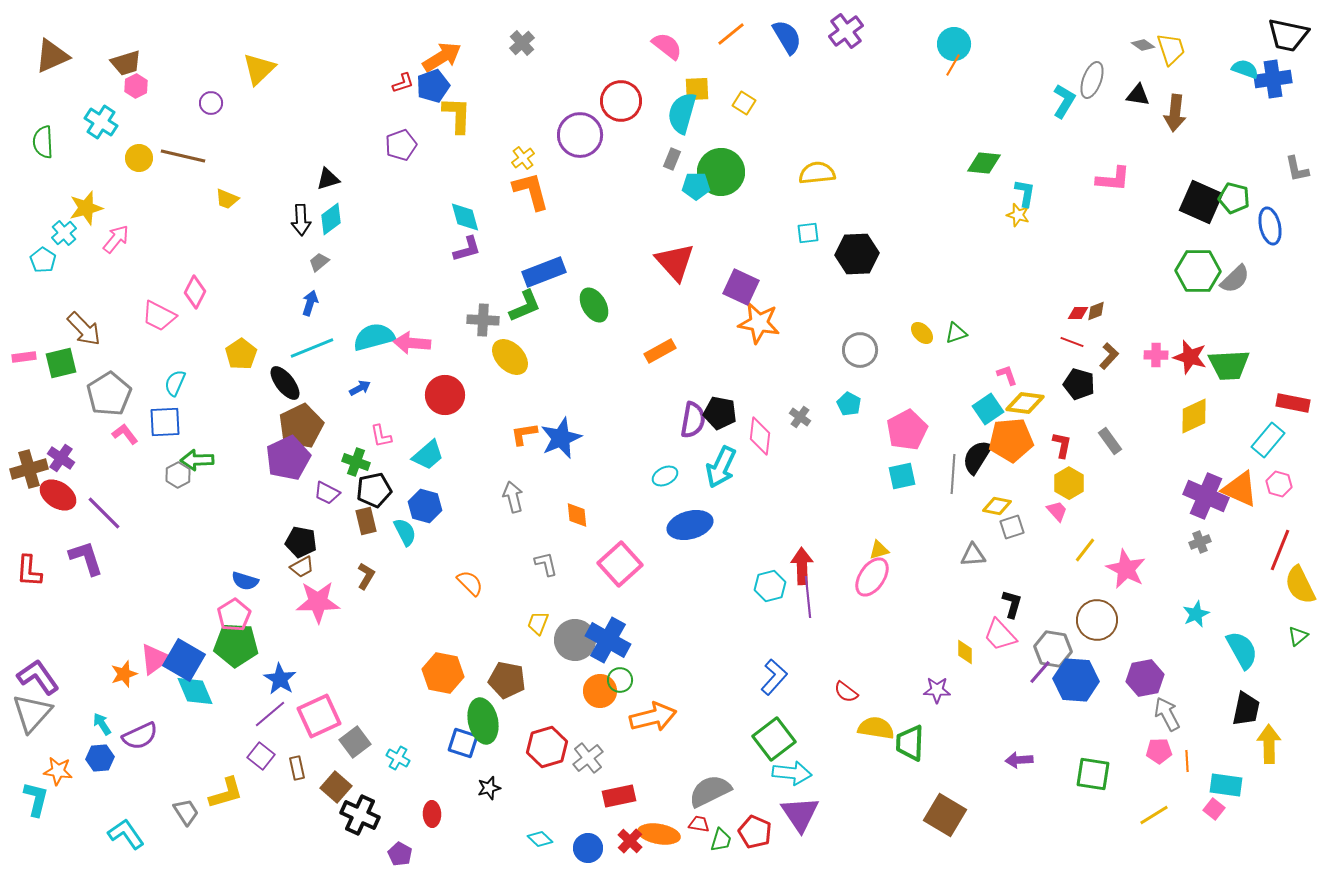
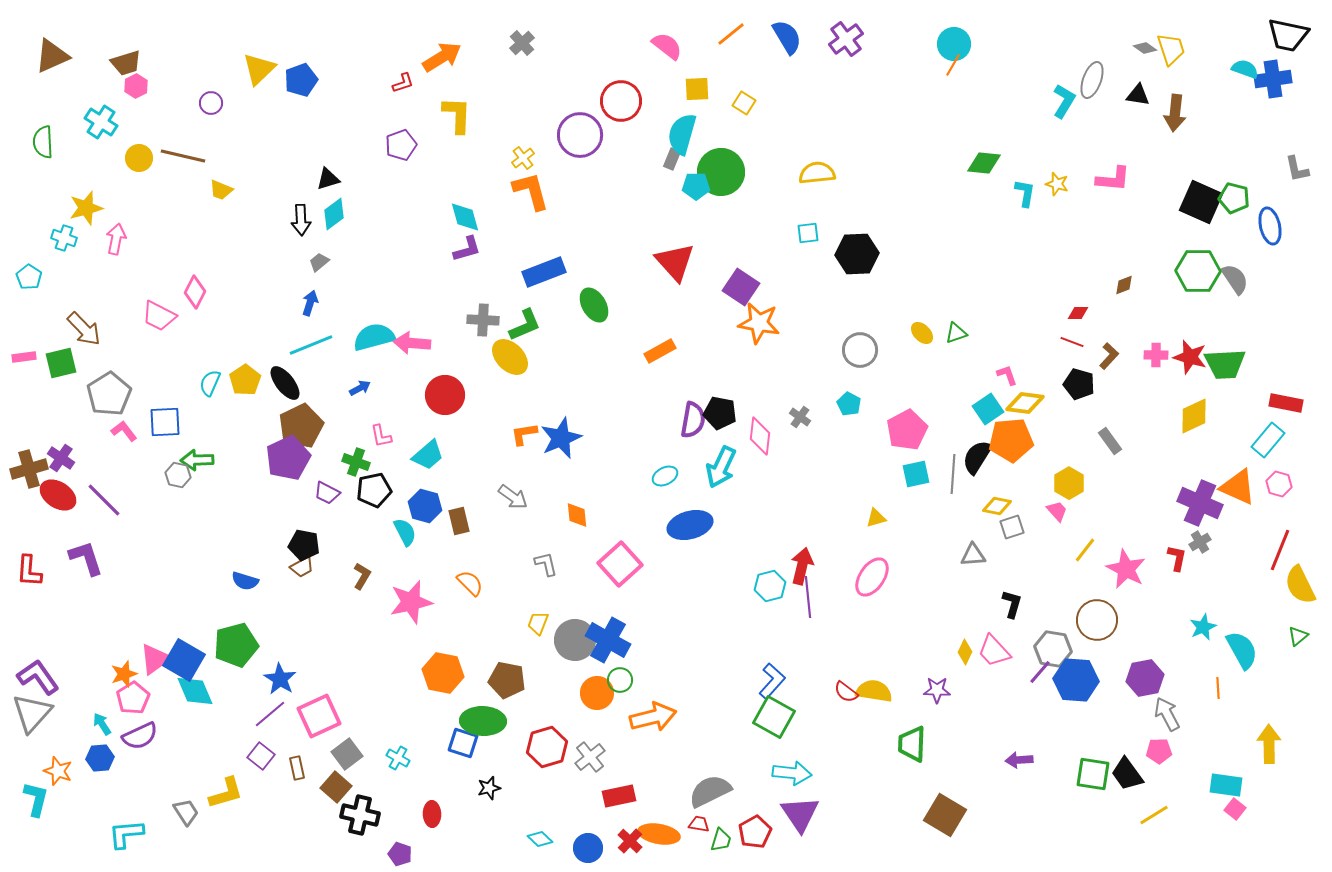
purple cross at (846, 31): moved 8 px down
gray diamond at (1143, 45): moved 2 px right, 3 px down
blue pentagon at (433, 86): moved 132 px left, 6 px up
cyan semicircle at (682, 113): moved 21 px down
yellow trapezoid at (227, 199): moved 6 px left, 9 px up
yellow star at (1018, 215): moved 39 px right, 31 px up
cyan diamond at (331, 219): moved 3 px right, 5 px up
cyan cross at (64, 233): moved 5 px down; rotated 30 degrees counterclockwise
pink arrow at (116, 239): rotated 28 degrees counterclockwise
cyan pentagon at (43, 260): moved 14 px left, 17 px down
gray semicircle at (1235, 279): rotated 80 degrees counterclockwise
purple square at (741, 287): rotated 9 degrees clockwise
green L-shape at (525, 306): moved 19 px down
brown diamond at (1096, 311): moved 28 px right, 26 px up
cyan line at (312, 348): moved 1 px left, 3 px up
yellow pentagon at (241, 354): moved 4 px right, 26 px down
green trapezoid at (1229, 365): moved 4 px left, 1 px up
cyan semicircle at (175, 383): moved 35 px right
red rectangle at (1293, 403): moved 7 px left
pink L-shape at (125, 434): moved 1 px left, 3 px up
red L-shape at (1062, 445): moved 115 px right, 113 px down
gray hexagon at (178, 475): rotated 20 degrees counterclockwise
cyan square at (902, 476): moved 14 px right, 2 px up
orange triangle at (1240, 489): moved 2 px left, 2 px up
purple cross at (1206, 496): moved 6 px left, 7 px down
gray arrow at (513, 497): rotated 140 degrees clockwise
purple line at (104, 513): moved 13 px up
brown rectangle at (366, 521): moved 93 px right
black pentagon at (301, 542): moved 3 px right, 3 px down
gray cross at (1200, 542): rotated 10 degrees counterclockwise
yellow triangle at (879, 550): moved 3 px left, 32 px up
red arrow at (802, 566): rotated 15 degrees clockwise
brown L-shape at (366, 576): moved 4 px left
pink star at (318, 602): moved 93 px right; rotated 12 degrees counterclockwise
cyan star at (1196, 614): moved 7 px right, 13 px down
pink pentagon at (234, 615): moved 101 px left, 83 px down
pink trapezoid at (1000, 635): moved 6 px left, 16 px down
green pentagon at (236, 645): rotated 18 degrees counterclockwise
yellow diamond at (965, 652): rotated 25 degrees clockwise
blue L-shape at (774, 677): moved 2 px left, 4 px down
orange circle at (600, 691): moved 3 px left, 2 px down
black trapezoid at (1246, 709): moved 119 px left, 65 px down; rotated 132 degrees clockwise
green ellipse at (483, 721): rotated 75 degrees counterclockwise
yellow semicircle at (876, 728): moved 2 px left, 37 px up
green square at (774, 739): moved 22 px up; rotated 24 degrees counterclockwise
gray square at (355, 742): moved 8 px left, 12 px down
green trapezoid at (910, 743): moved 2 px right, 1 px down
gray cross at (588, 758): moved 2 px right, 1 px up
orange line at (1187, 761): moved 31 px right, 73 px up
orange star at (58, 771): rotated 12 degrees clockwise
pink square at (1214, 809): moved 21 px right
black cross at (360, 815): rotated 12 degrees counterclockwise
red pentagon at (755, 832): rotated 20 degrees clockwise
cyan L-shape at (126, 834): rotated 60 degrees counterclockwise
purple pentagon at (400, 854): rotated 10 degrees counterclockwise
